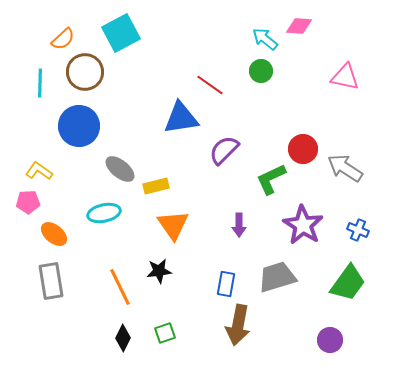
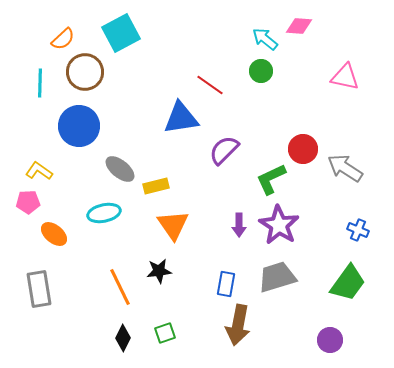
purple star: moved 24 px left
gray rectangle: moved 12 px left, 8 px down
